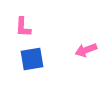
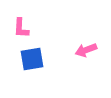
pink L-shape: moved 2 px left, 1 px down
